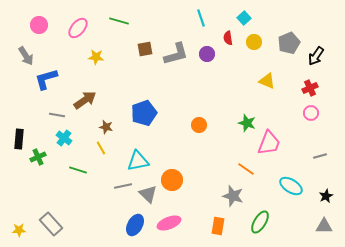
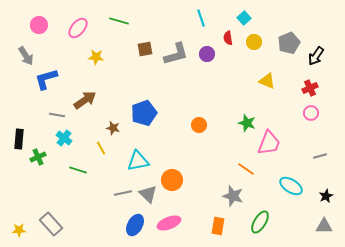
brown star at (106, 127): moved 7 px right, 1 px down
gray line at (123, 186): moved 7 px down
